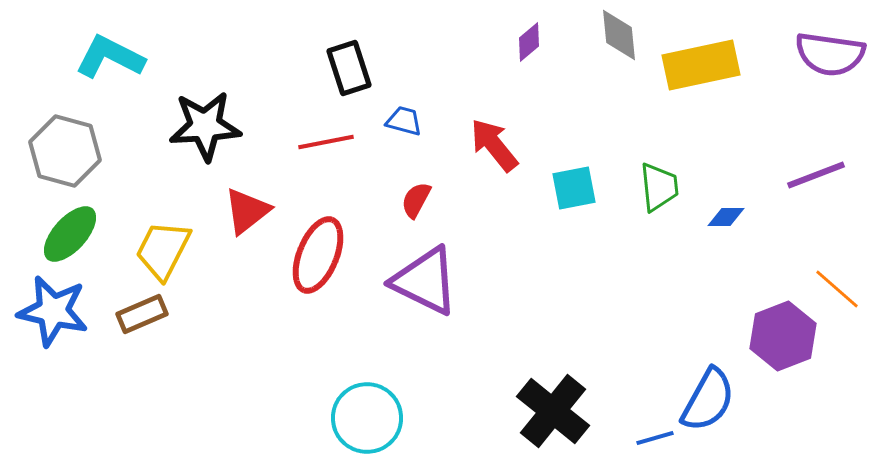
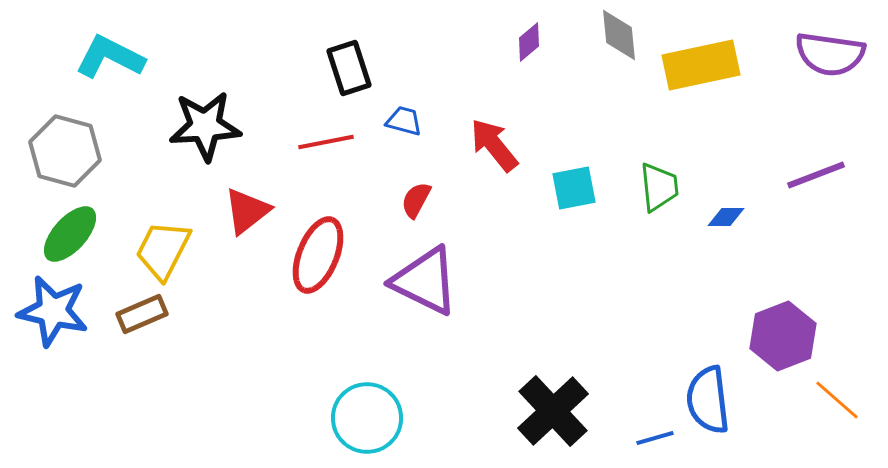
orange line: moved 111 px down
blue semicircle: rotated 144 degrees clockwise
black cross: rotated 8 degrees clockwise
